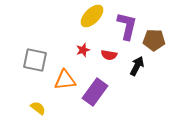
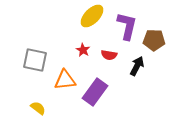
red star: rotated 24 degrees counterclockwise
